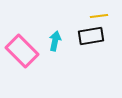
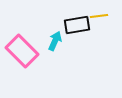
black rectangle: moved 14 px left, 11 px up
cyan arrow: rotated 12 degrees clockwise
